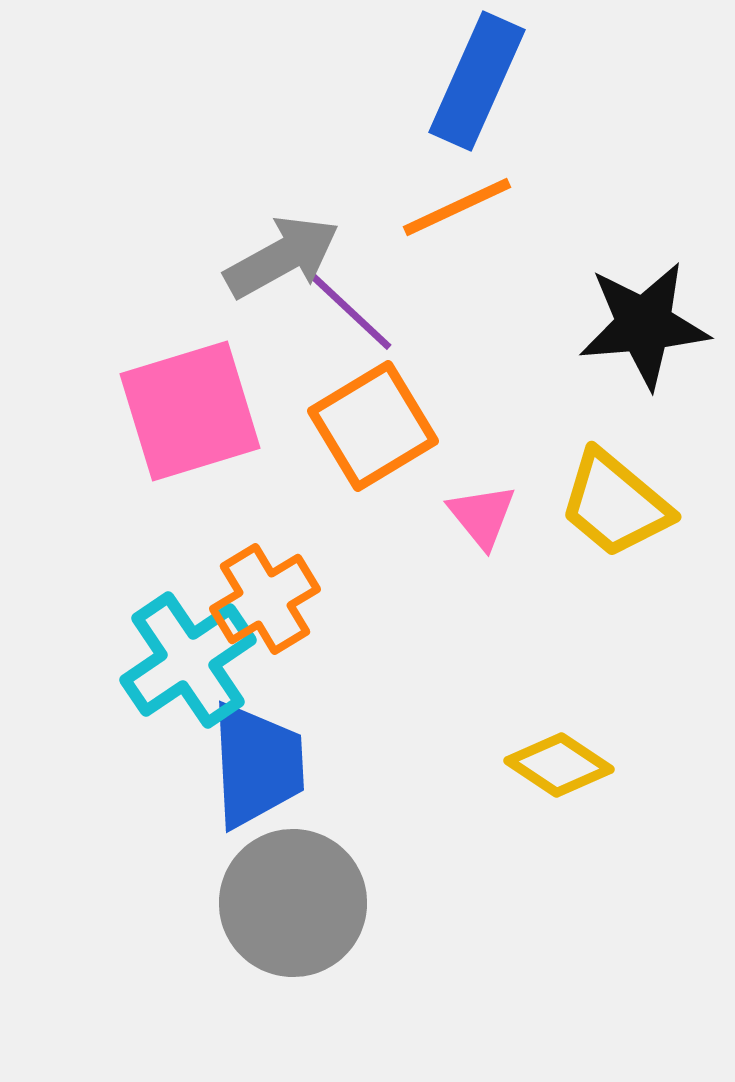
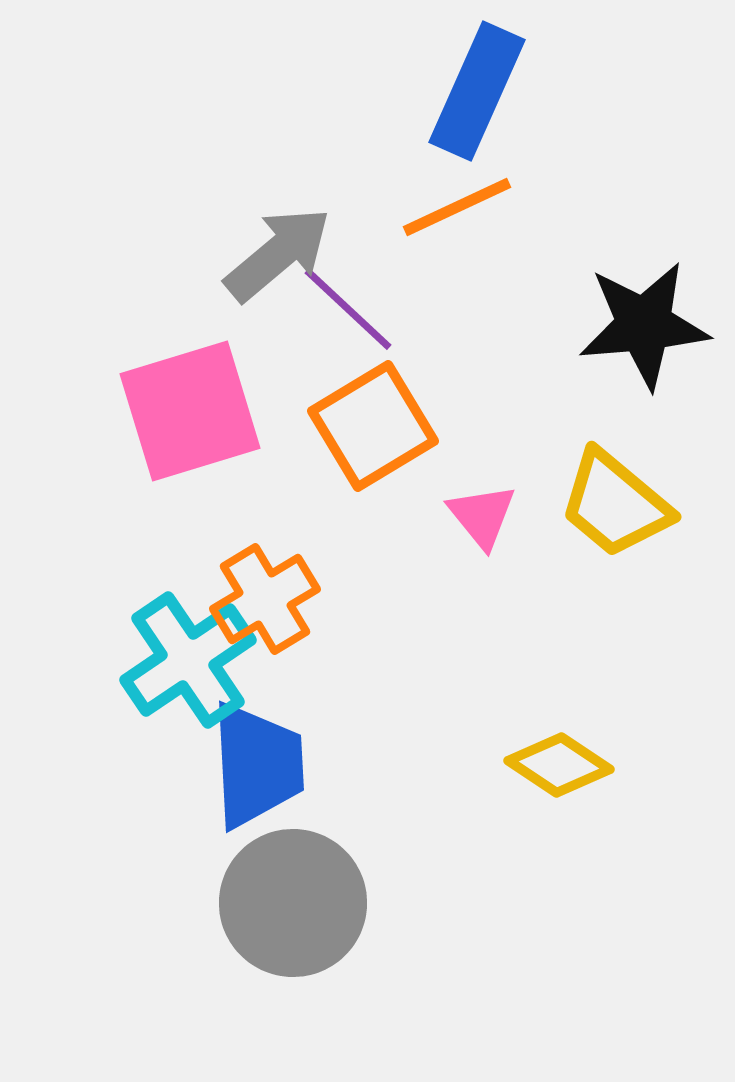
blue rectangle: moved 10 px down
gray arrow: moved 4 px left, 3 px up; rotated 11 degrees counterclockwise
